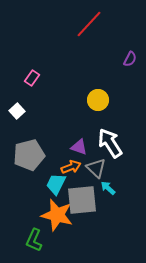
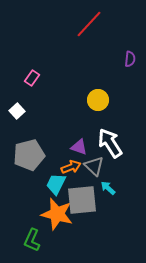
purple semicircle: rotated 21 degrees counterclockwise
gray triangle: moved 2 px left, 2 px up
orange star: moved 1 px up
green L-shape: moved 2 px left
